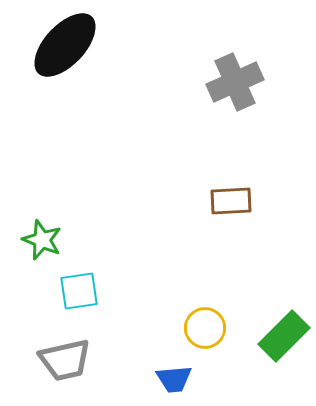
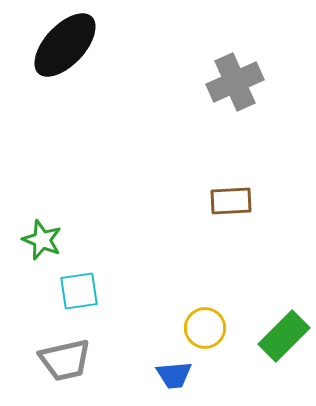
blue trapezoid: moved 4 px up
